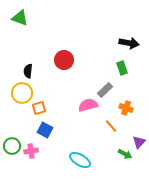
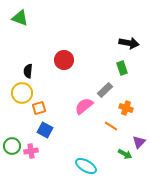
pink semicircle: moved 4 px left, 1 px down; rotated 24 degrees counterclockwise
orange line: rotated 16 degrees counterclockwise
cyan ellipse: moved 6 px right, 6 px down
